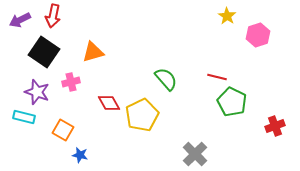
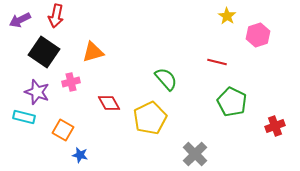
red arrow: moved 3 px right
red line: moved 15 px up
yellow pentagon: moved 8 px right, 3 px down
